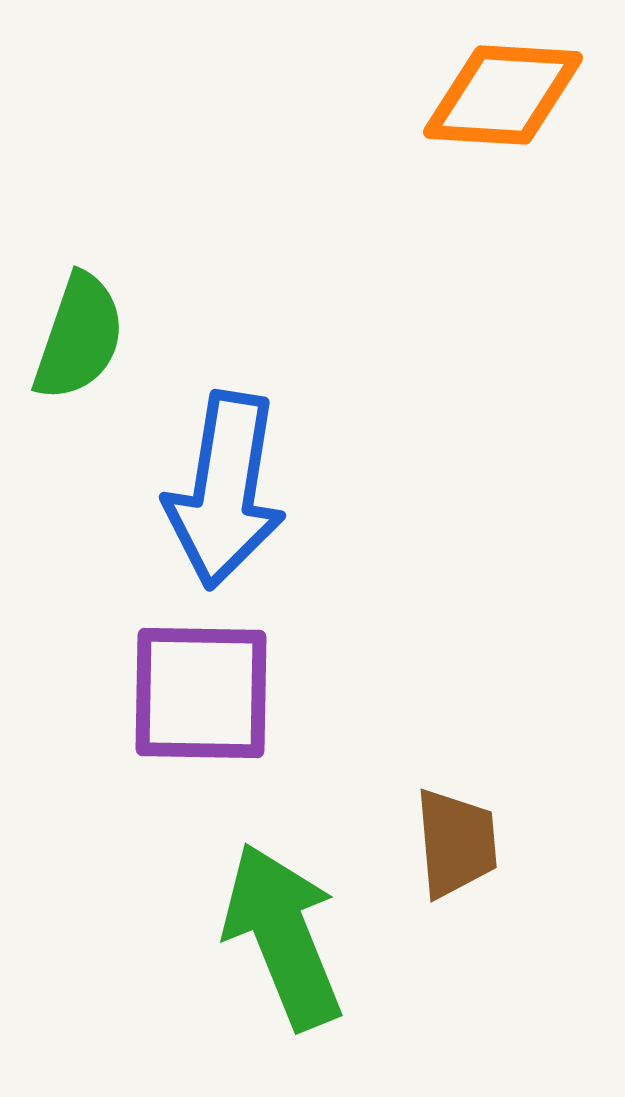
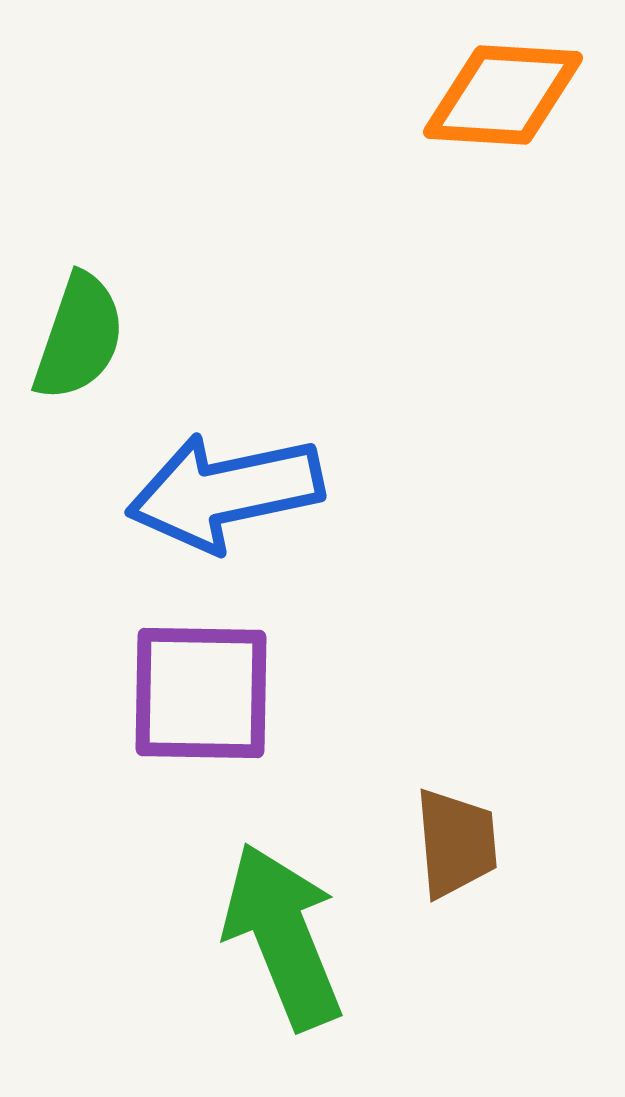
blue arrow: moved 2 px down; rotated 69 degrees clockwise
